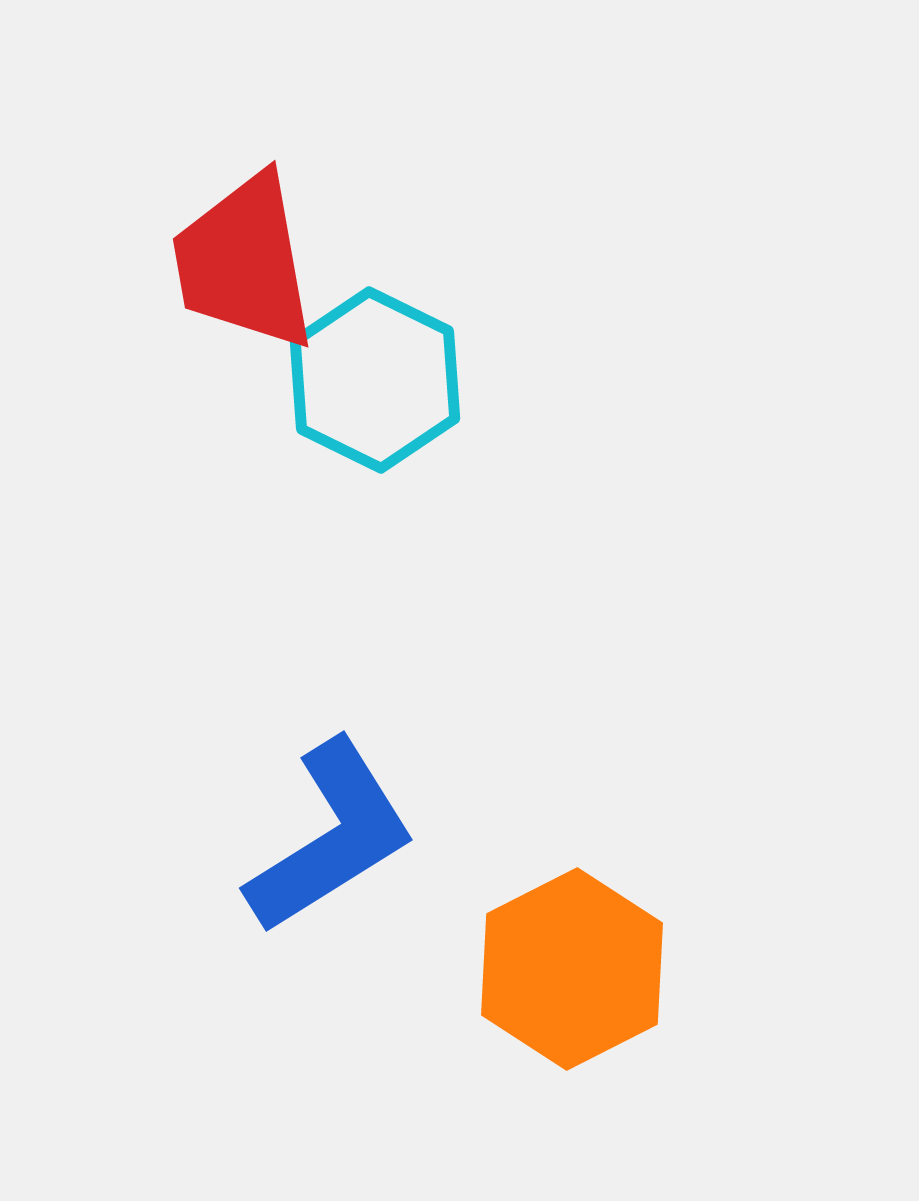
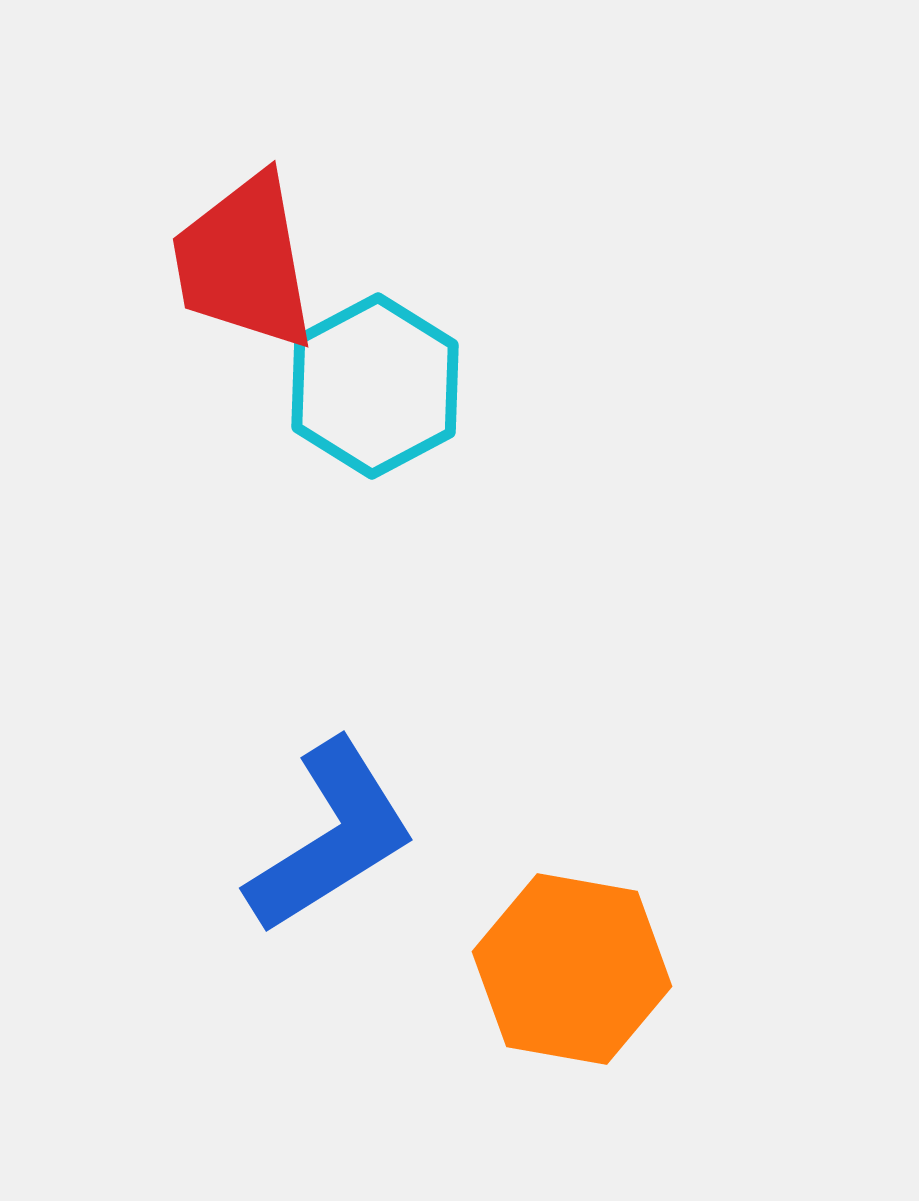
cyan hexagon: moved 6 px down; rotated 6 degrees clockwise
orange hexagon: rotated 23 degrees counterclockwise
